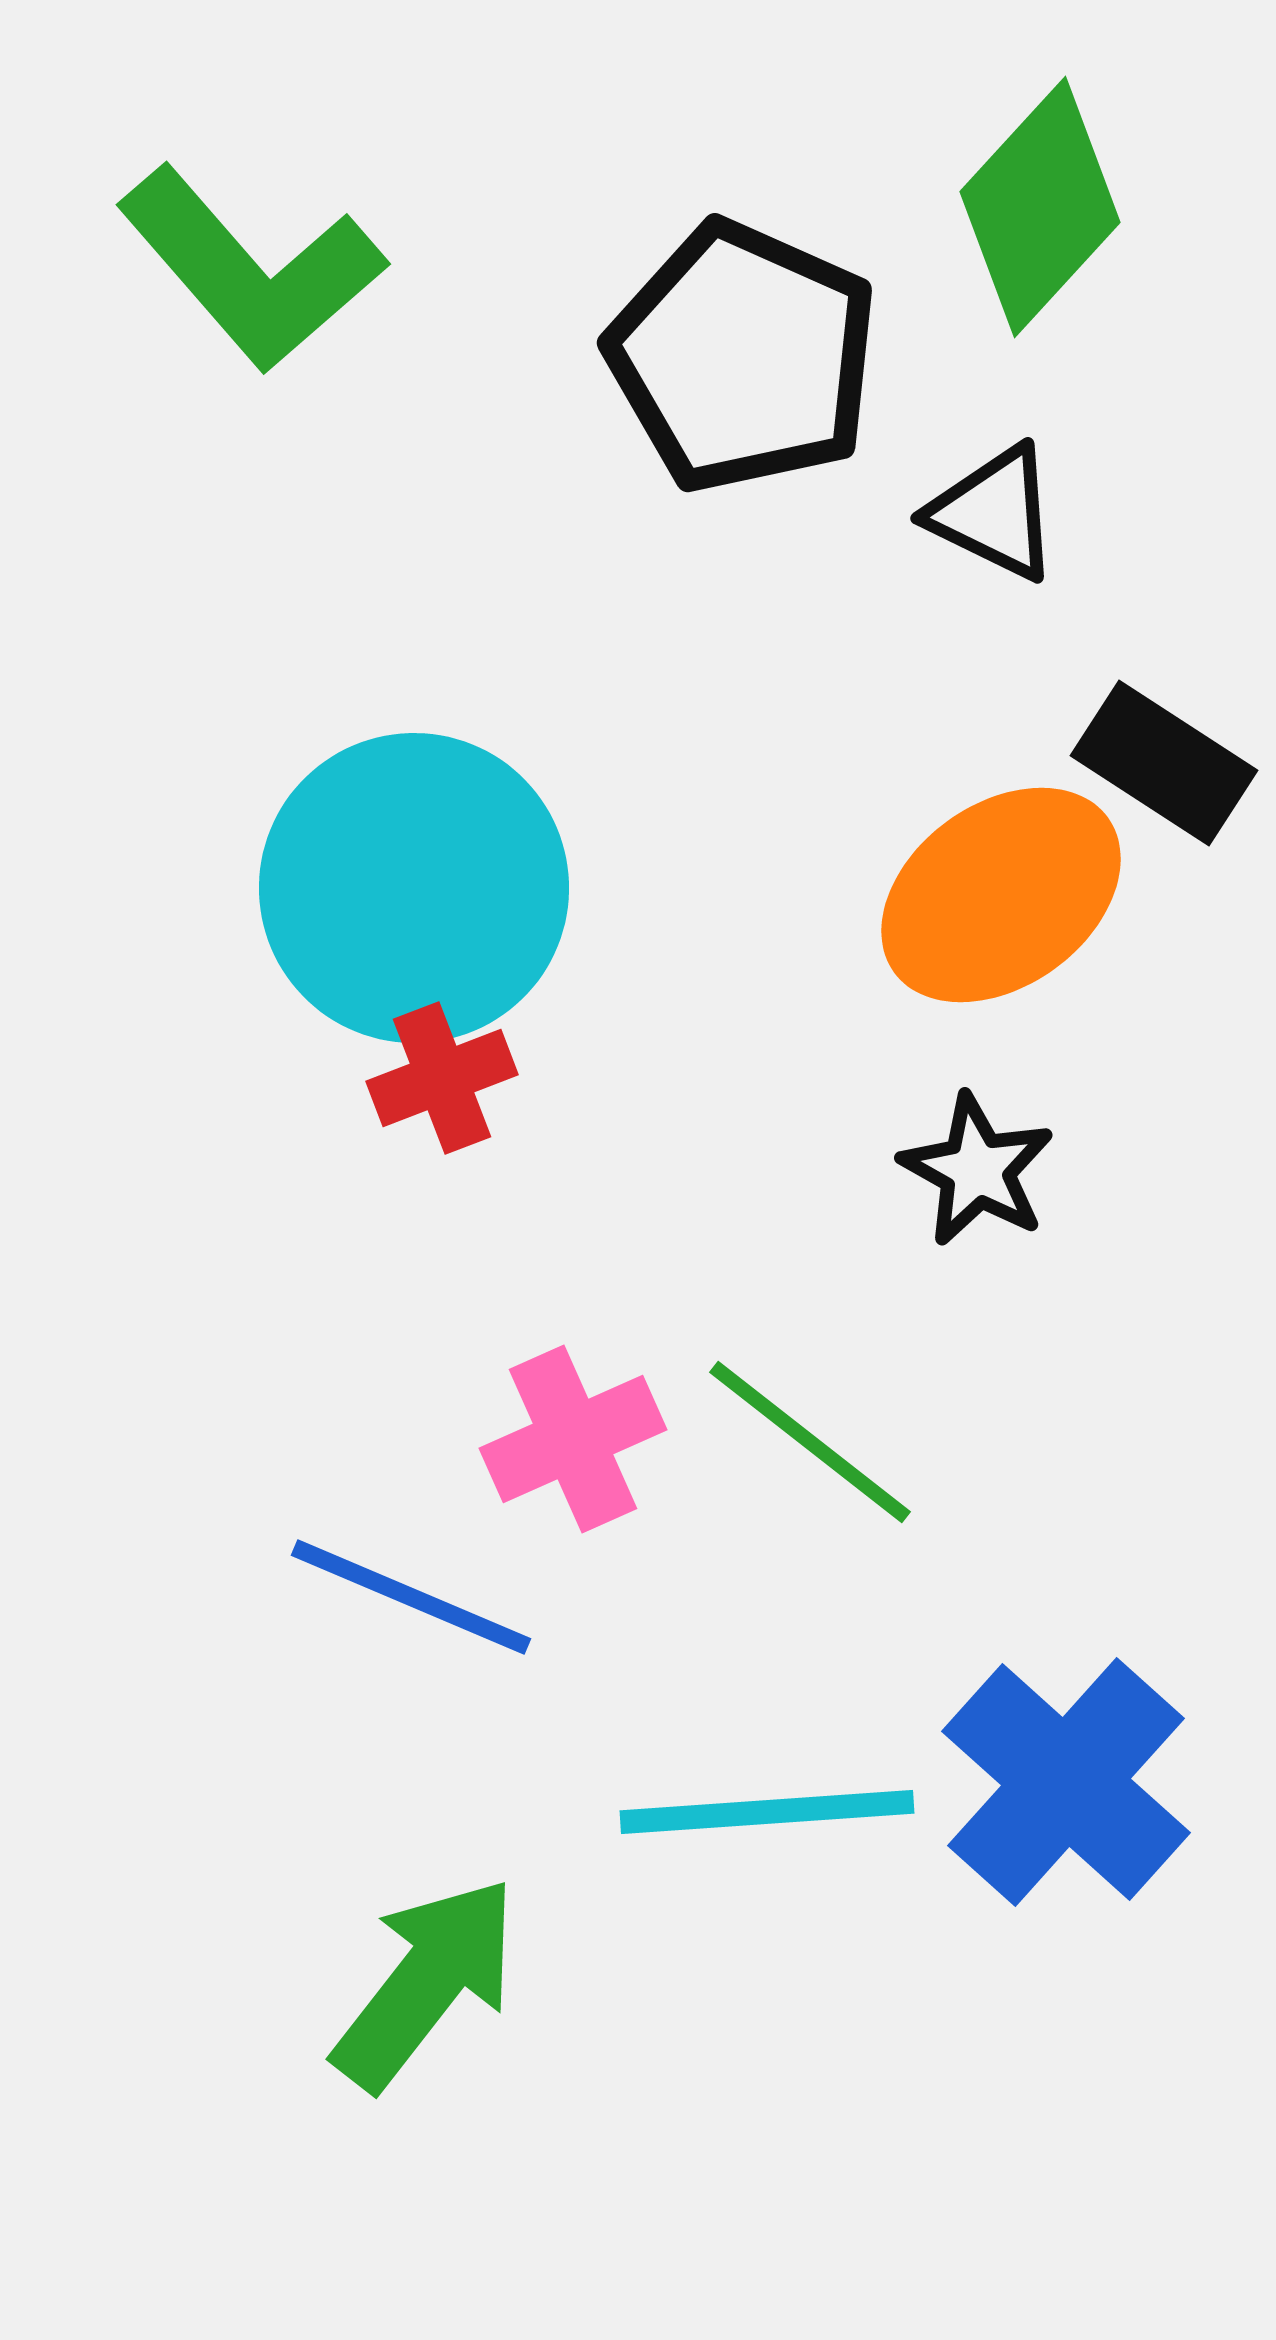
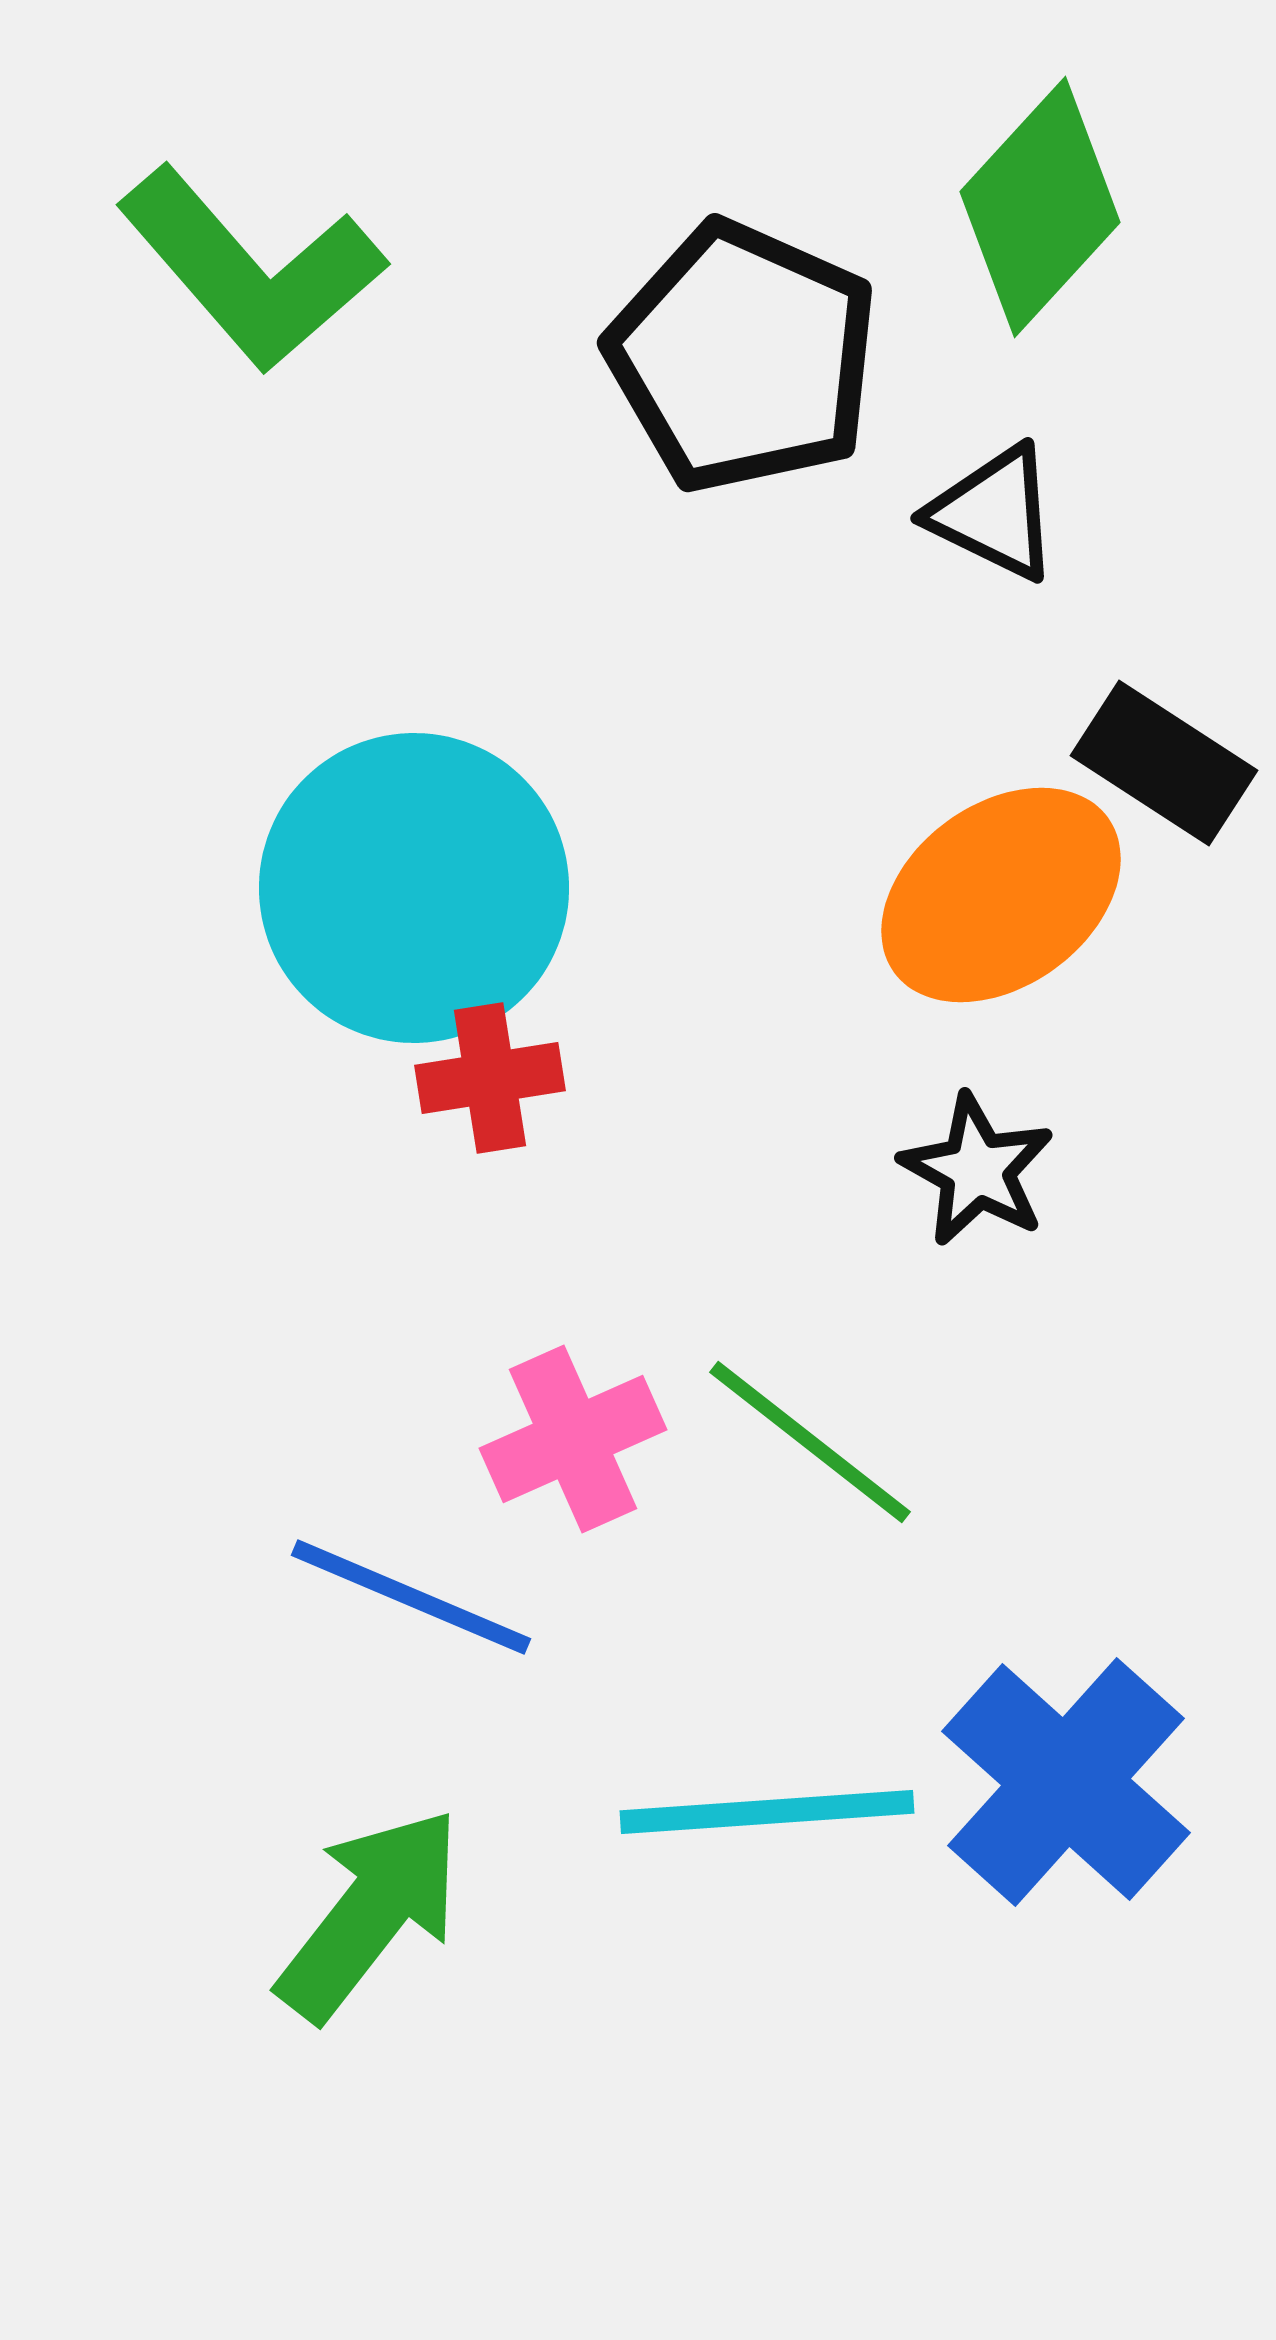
red cross: moved 48 px right; rotated 12 degrees clockwise
green arrow: moved 56 px left, 69 px up
